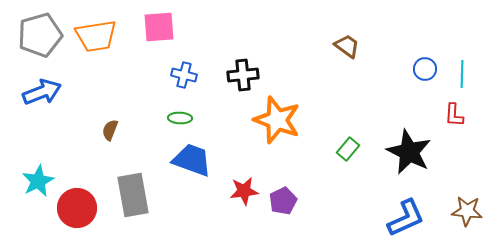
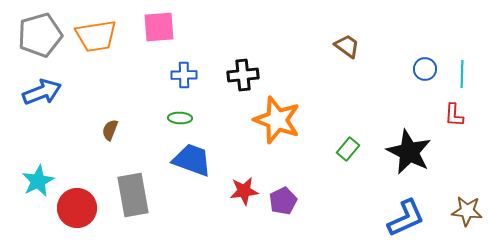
blue cross: rotated 15 degrees counterclockwise
